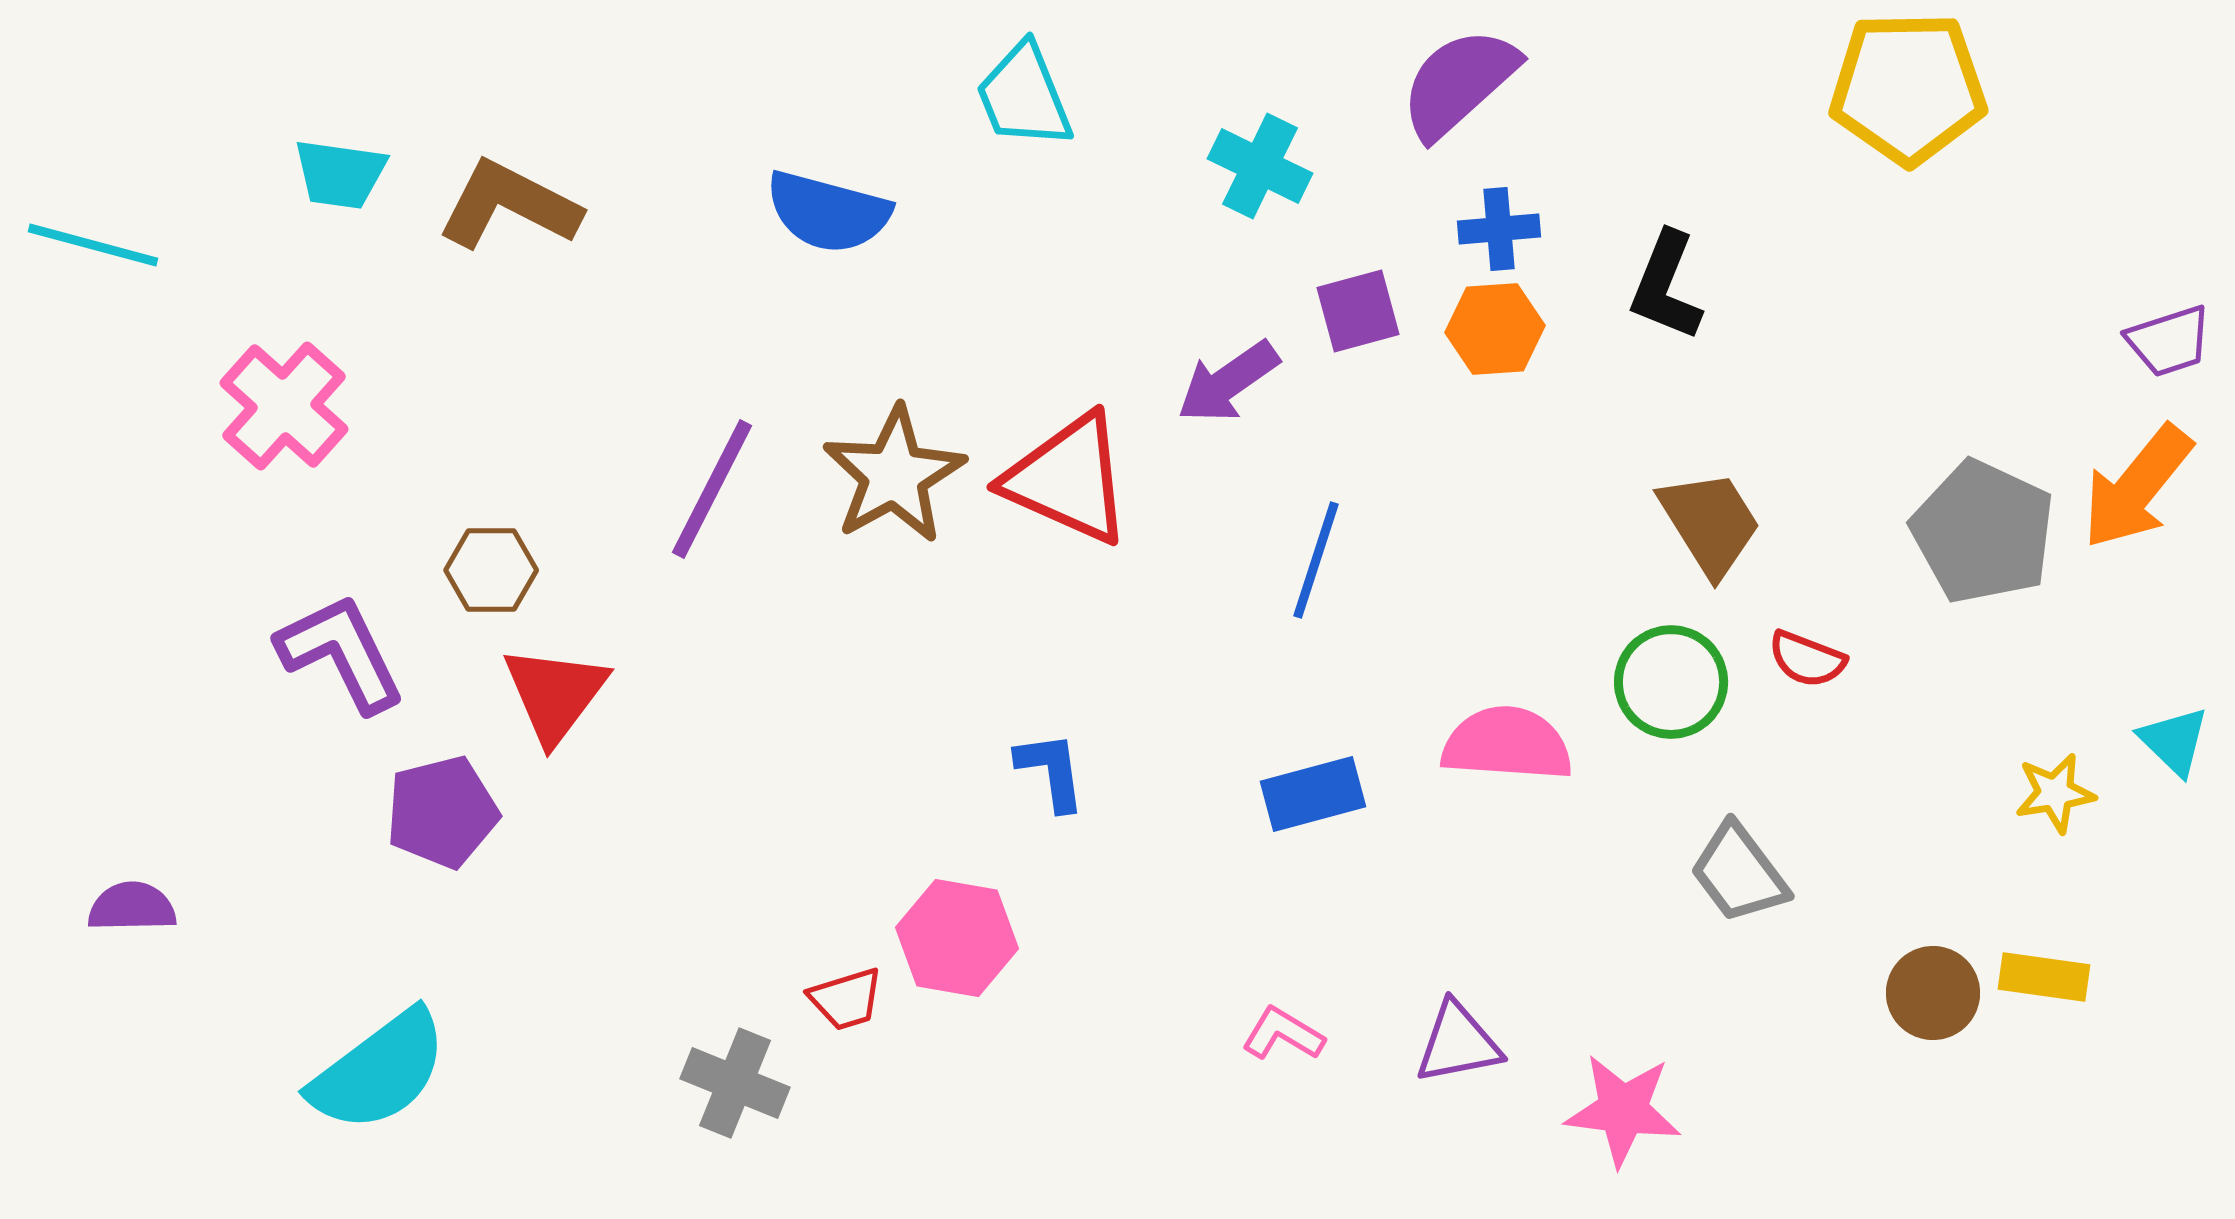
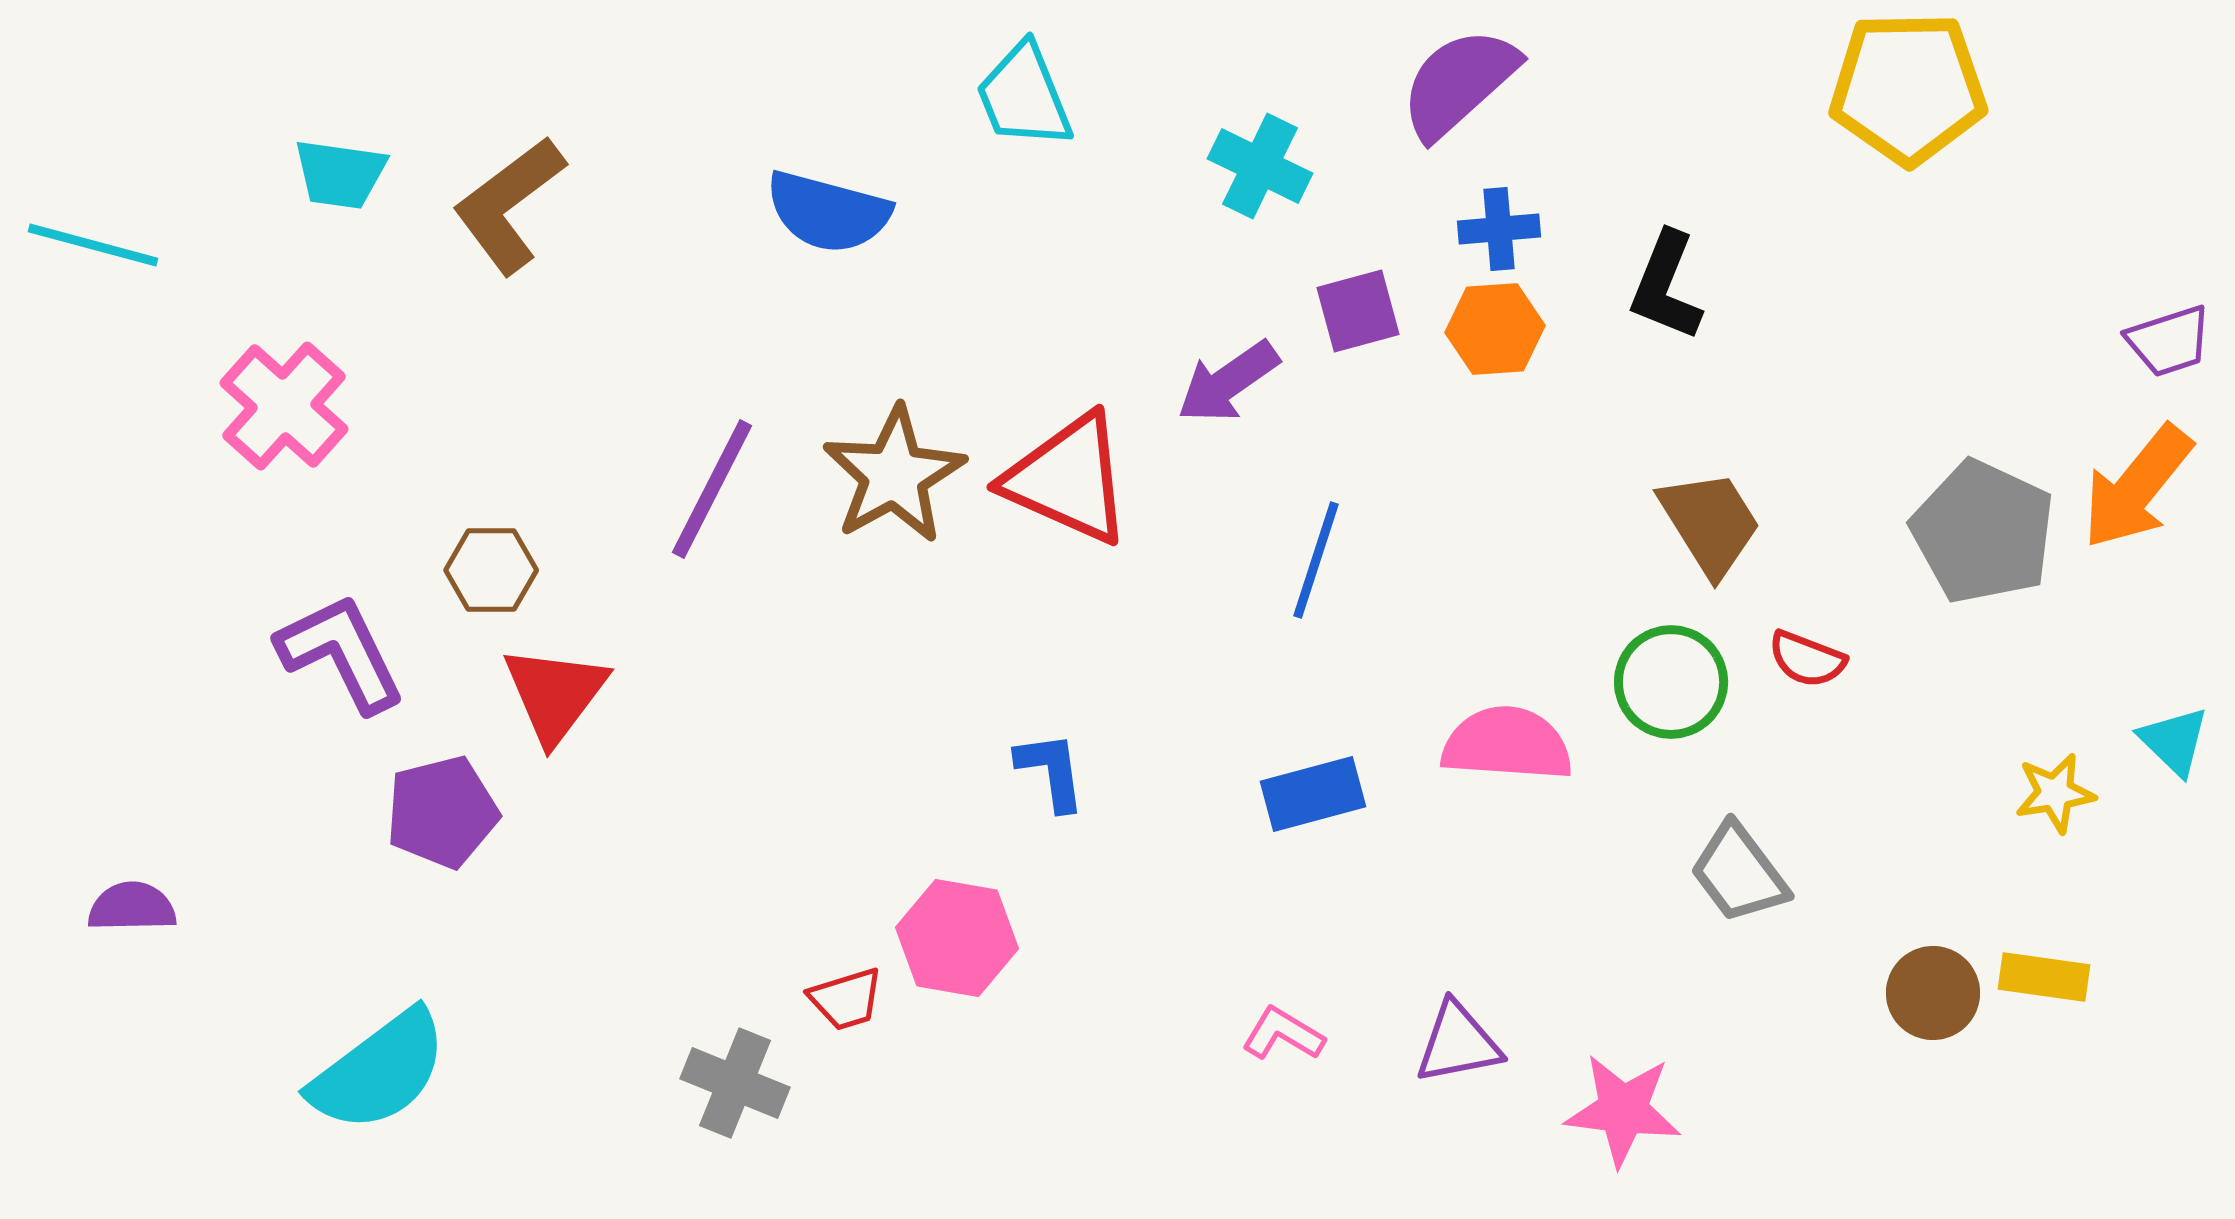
brown L-shape at (509, 205): rotated 64 degrees counterclockwise
